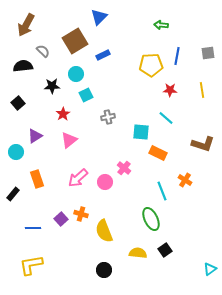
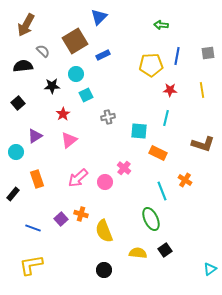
cyan line at (166, 118): rotated 63 degrees clockwise
cyan square at (141, 132): moved 2 px left, 1 px up
blue line at (33, 228): rotated 21 degrees clockwise
